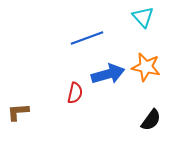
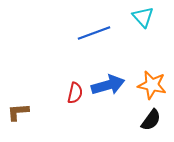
blue line: moved 7 px right, 5 px up
orange star: moved 6 px right, 18 px down
blue arrow: moved 11 px down
